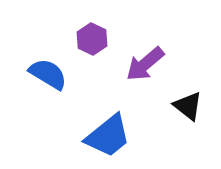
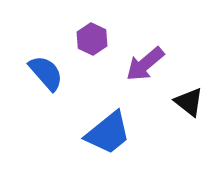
blue semicircle: moved 2 px left, 1 px up; rotated 18 degrees clockwise
black triangle: moved 1 px right, 4 px up
blue trapezoid: moved 3 px up
